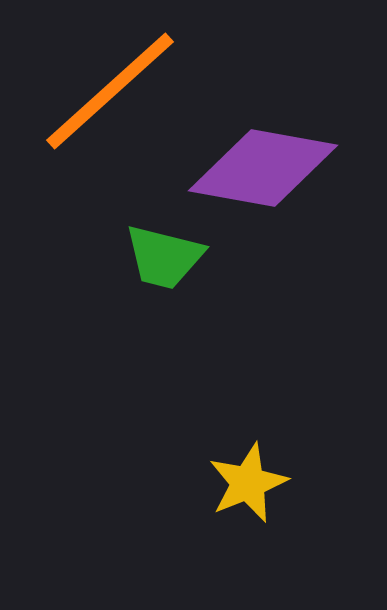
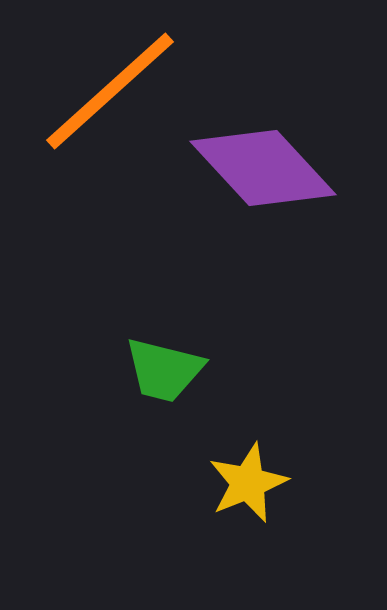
purple diamond: rotated 37 degrees clockwise
green trapezoid: moved 113 px down
